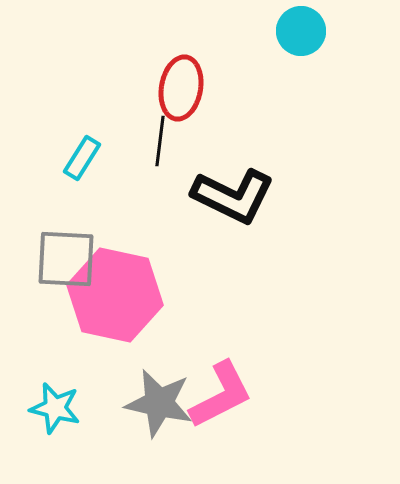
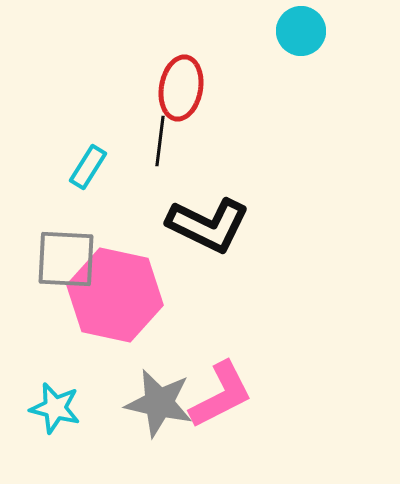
cyan rectangle: moved 6 px right, 9 px down
black L-shape: moved 25 px left, 29 px down
